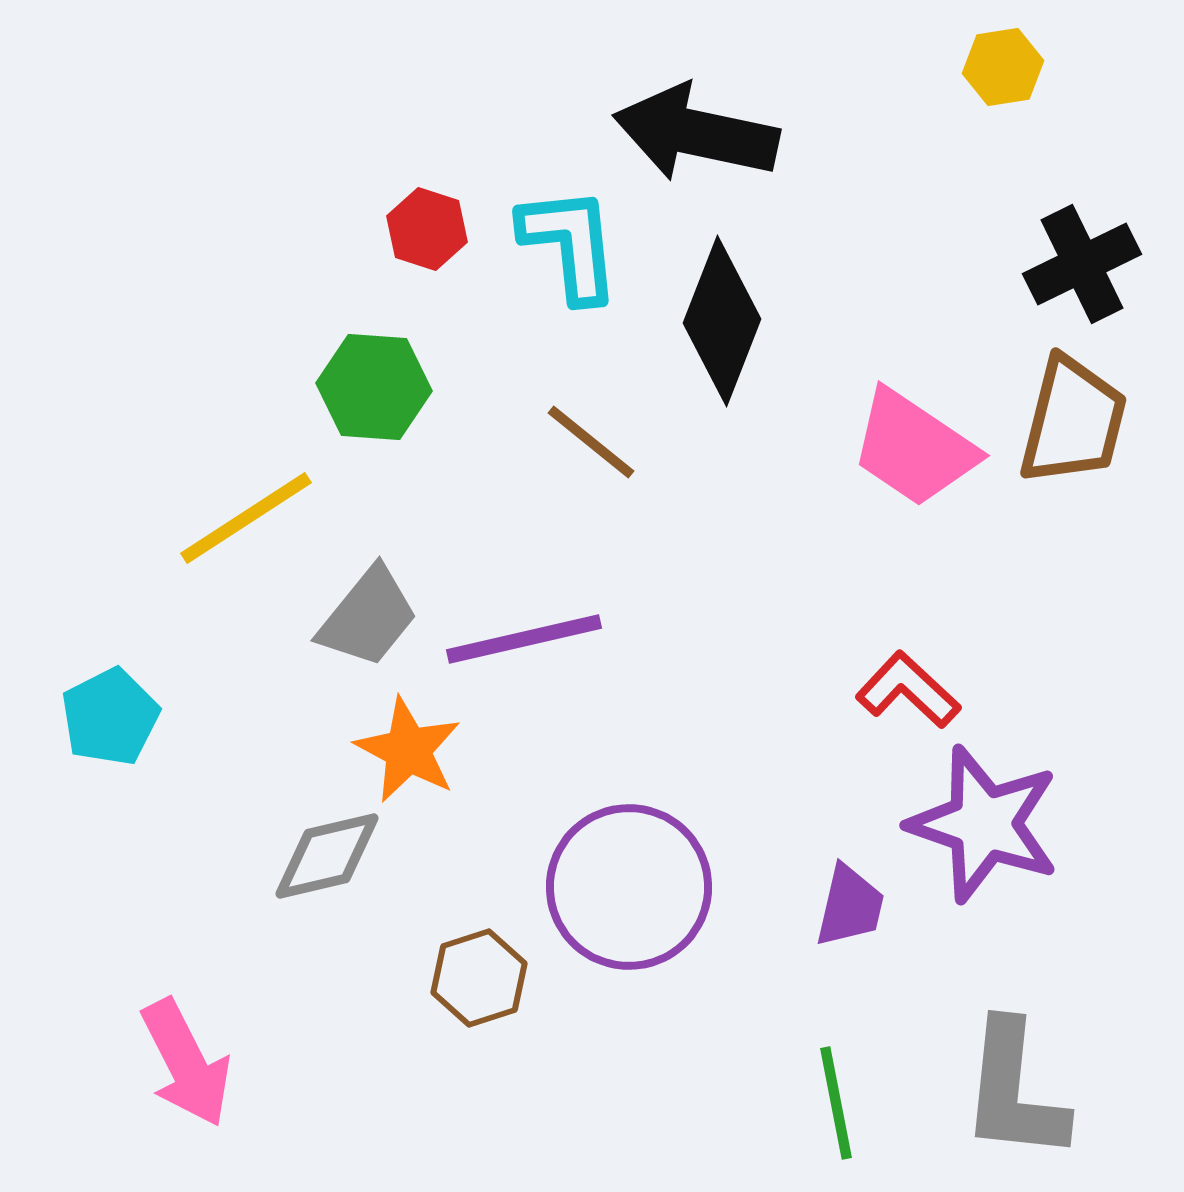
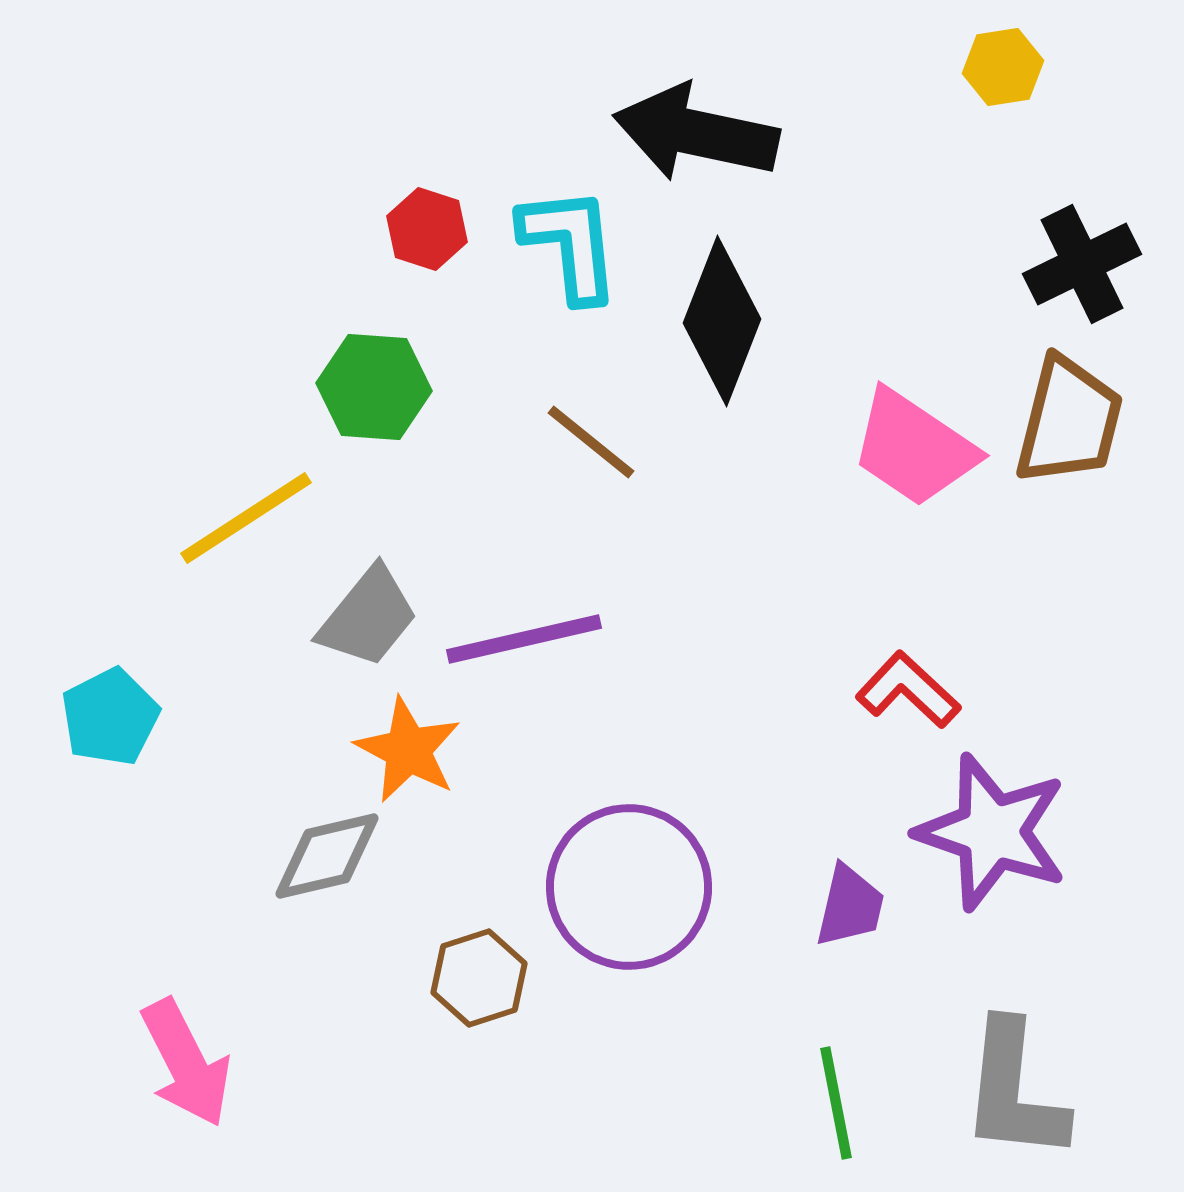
brown trapezoid: moved 4 px left
purple star: moved 8 px right, 8 px down
